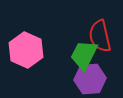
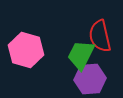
pink hexagon: rotated 8 degrees counterclockwise
green trapezoid: moved 3 px left
